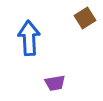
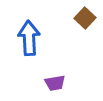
brown square: rotated 15 degrees counterclockwise
